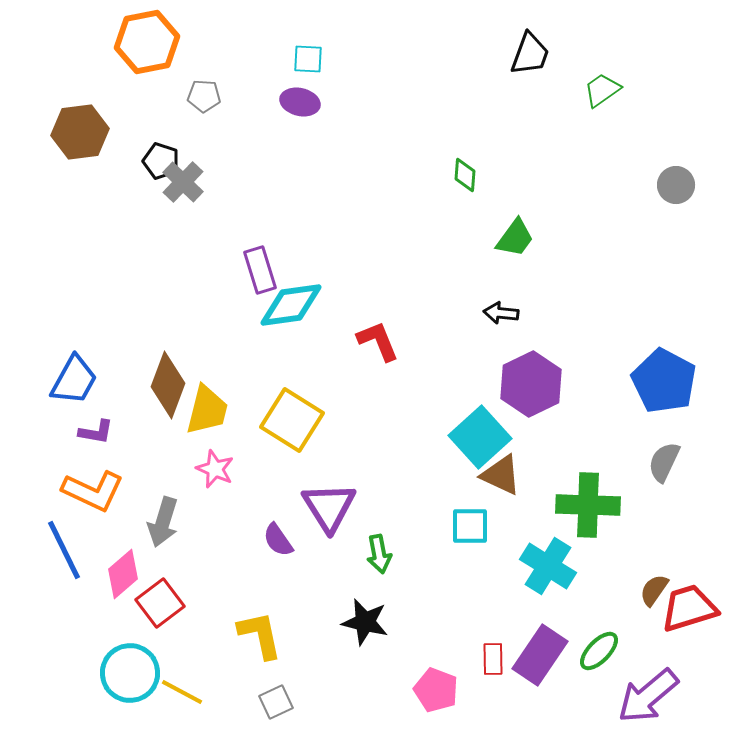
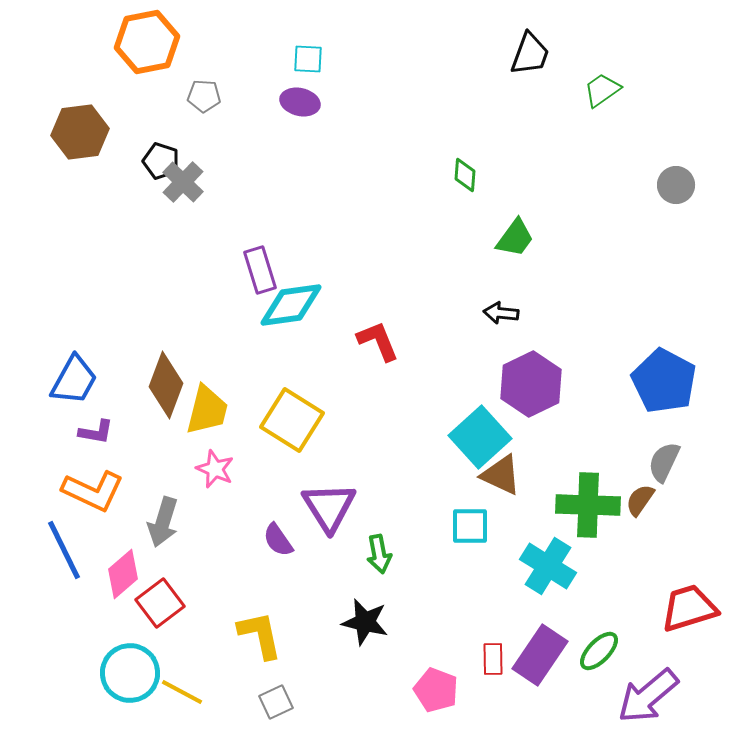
brown diamond at (168, 385): moved 2 px left
brown semicircle at (654, 590): moved 14 px left, 90 px up
